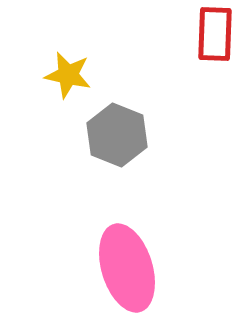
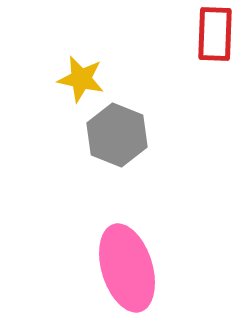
yellow star: moved 13 px right, 4 px down
